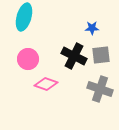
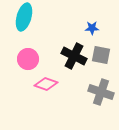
gray square: rotated 18 degrees clockwise
gray cross: moved 1 px right, 3 px down
